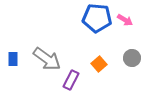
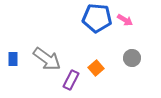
orange square: moved 3 px left, 4 px down
